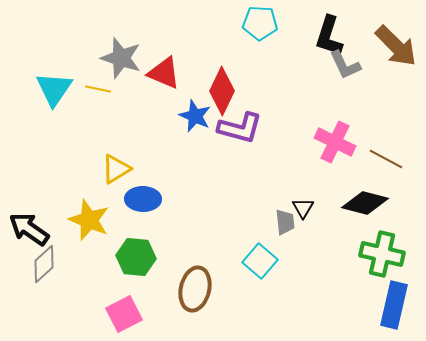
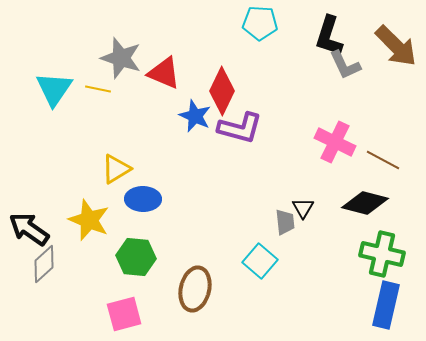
brown line: moved 3 px left, 1 px down
blue rectangle: moved 8 px left
pink square: rotated 12 degrees clockwise
